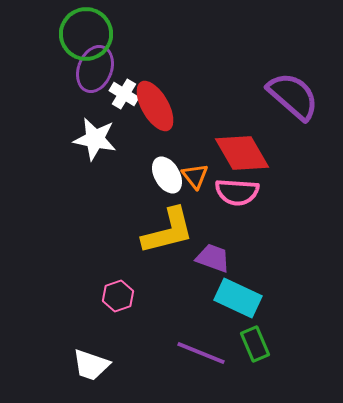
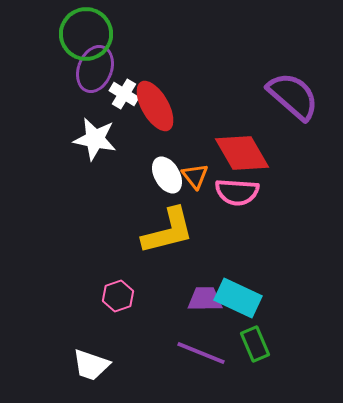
purple trapezoid: moved 8 px left, 41 px down; rotated 21 degrees counterclockwise
